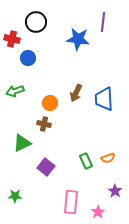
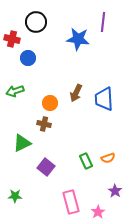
pink rectangle: rotated 20 degrees counterclockwise
